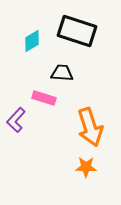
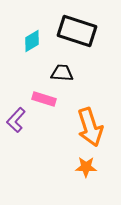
pink rectangle: moved 1 px down
